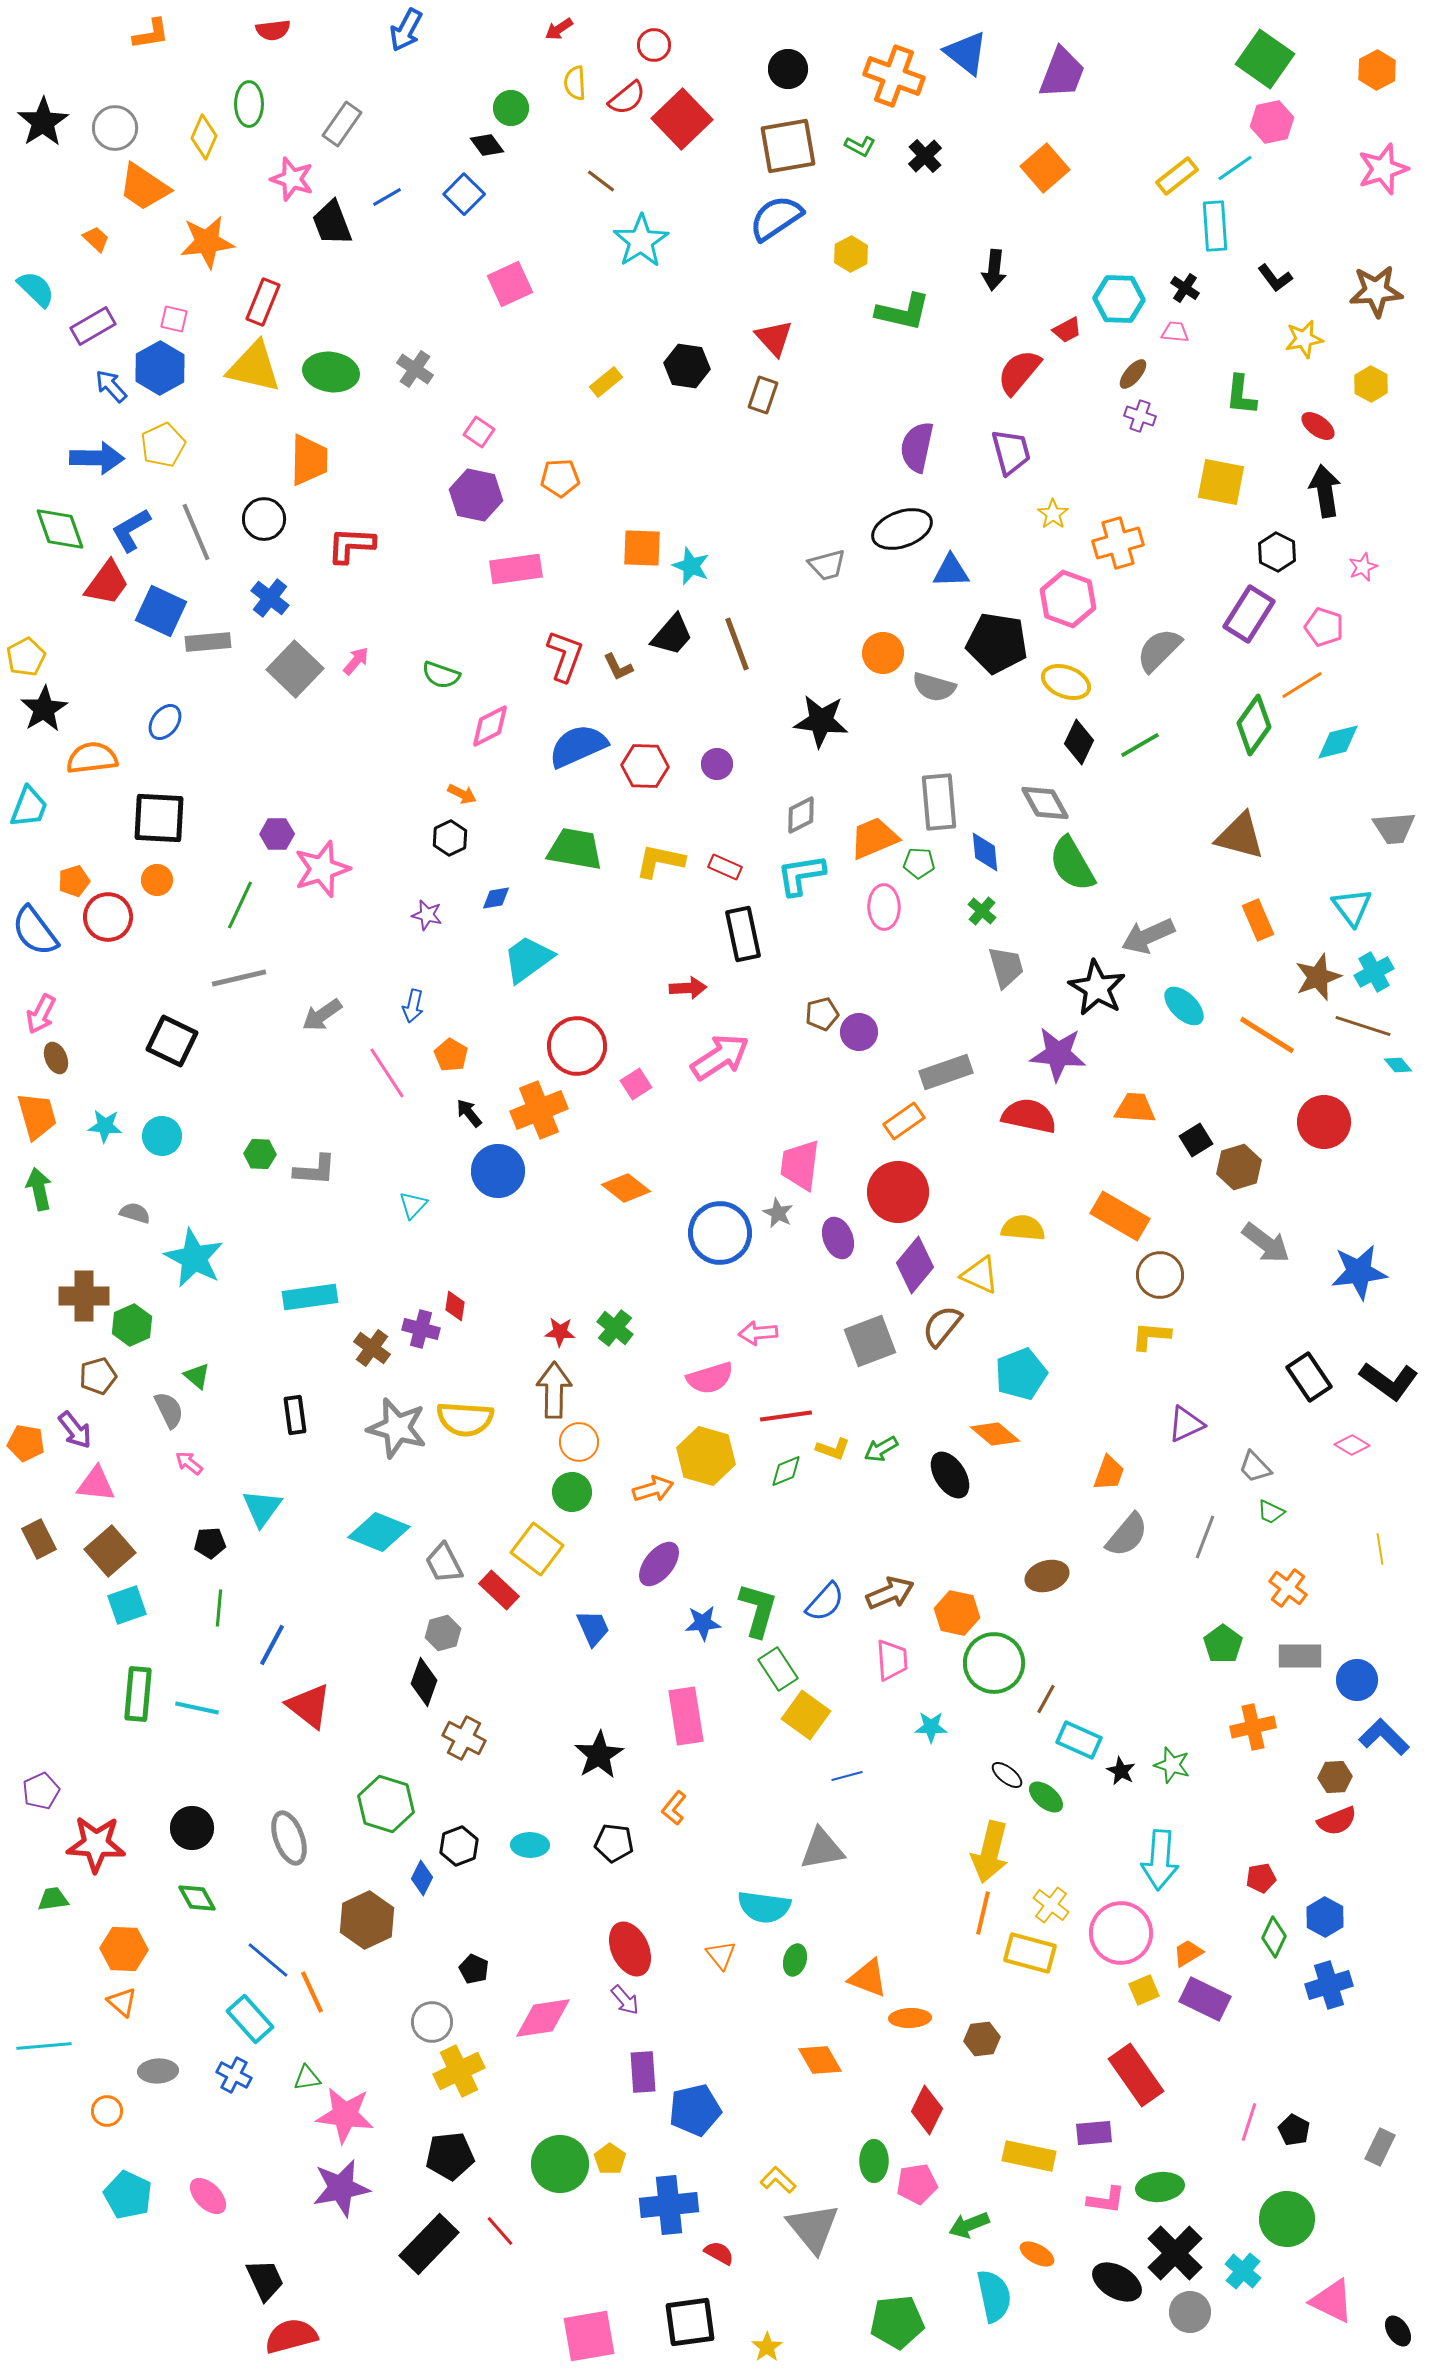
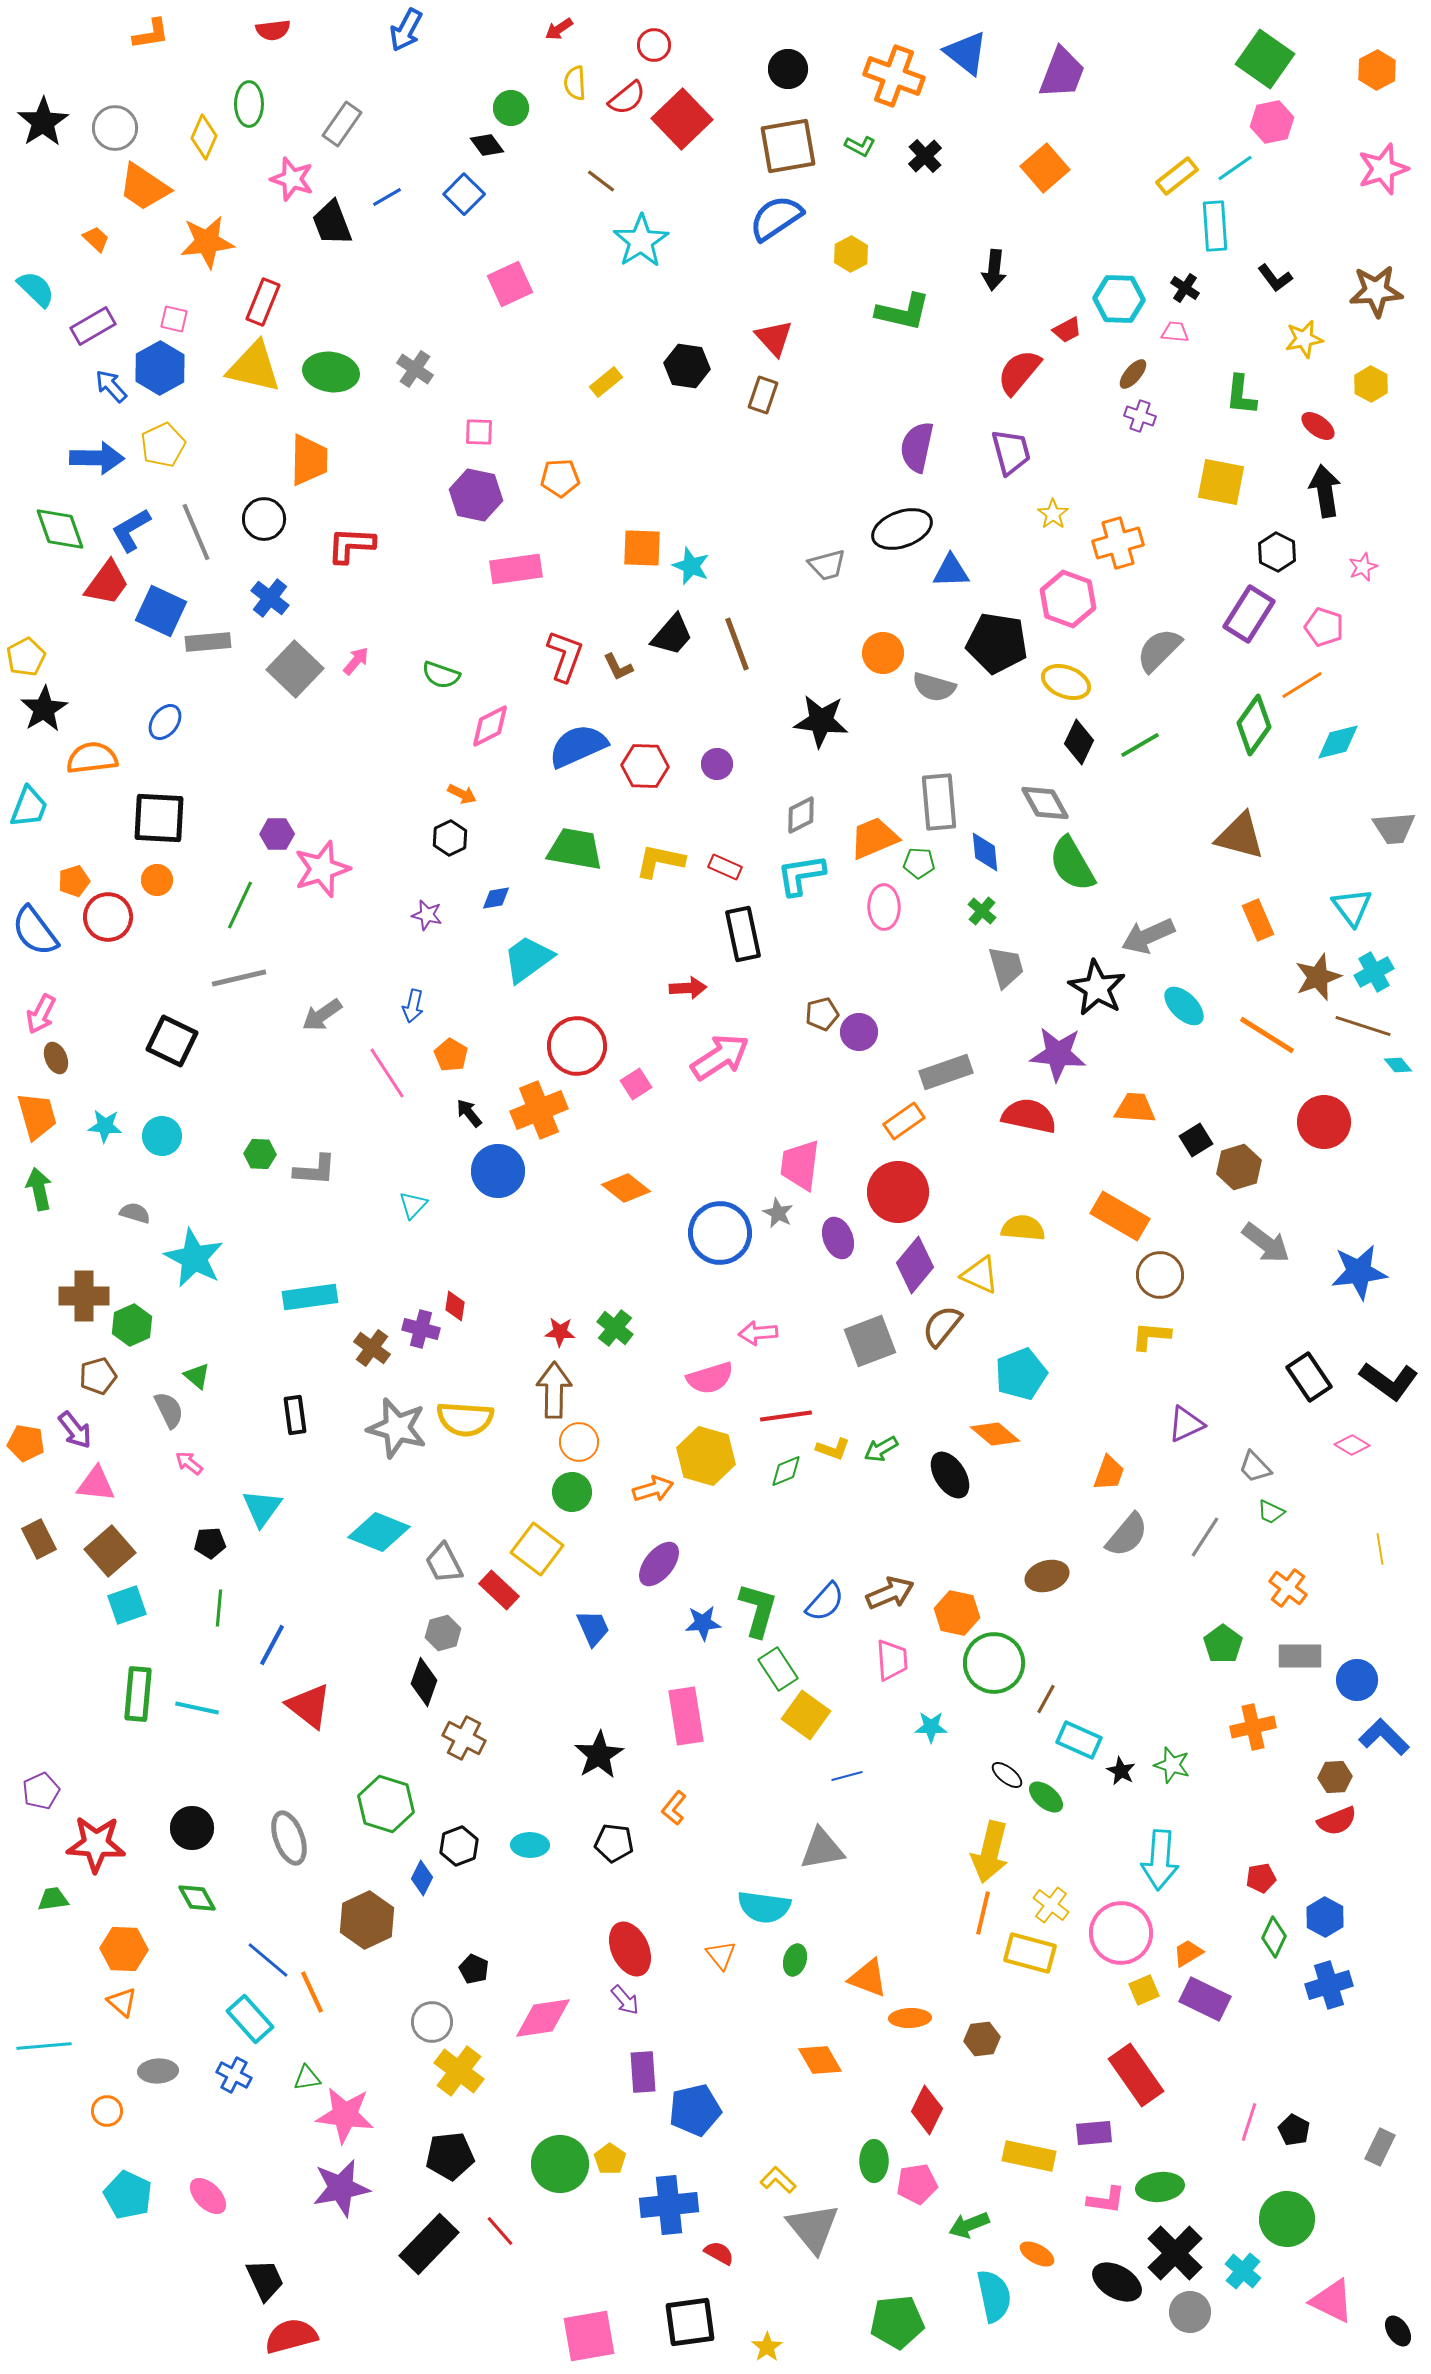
pink square at (479, 432): rotated 32 degrees counterclockwise
gray line at (1205, 1537): rotated 12 degrees clockwise
yellow cross at (459, 2071): rotated 27 degrees counterclockwise
